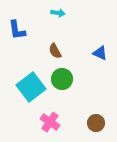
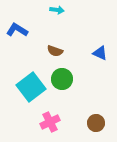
cyan arrow: moved 1 px left, 3 px up
blue L-shape: rotated 130 degrees clockwise
brown semicircle: rotated 42 degrees counterclockwise
pink cross: rotated 30 degrees clockwise
